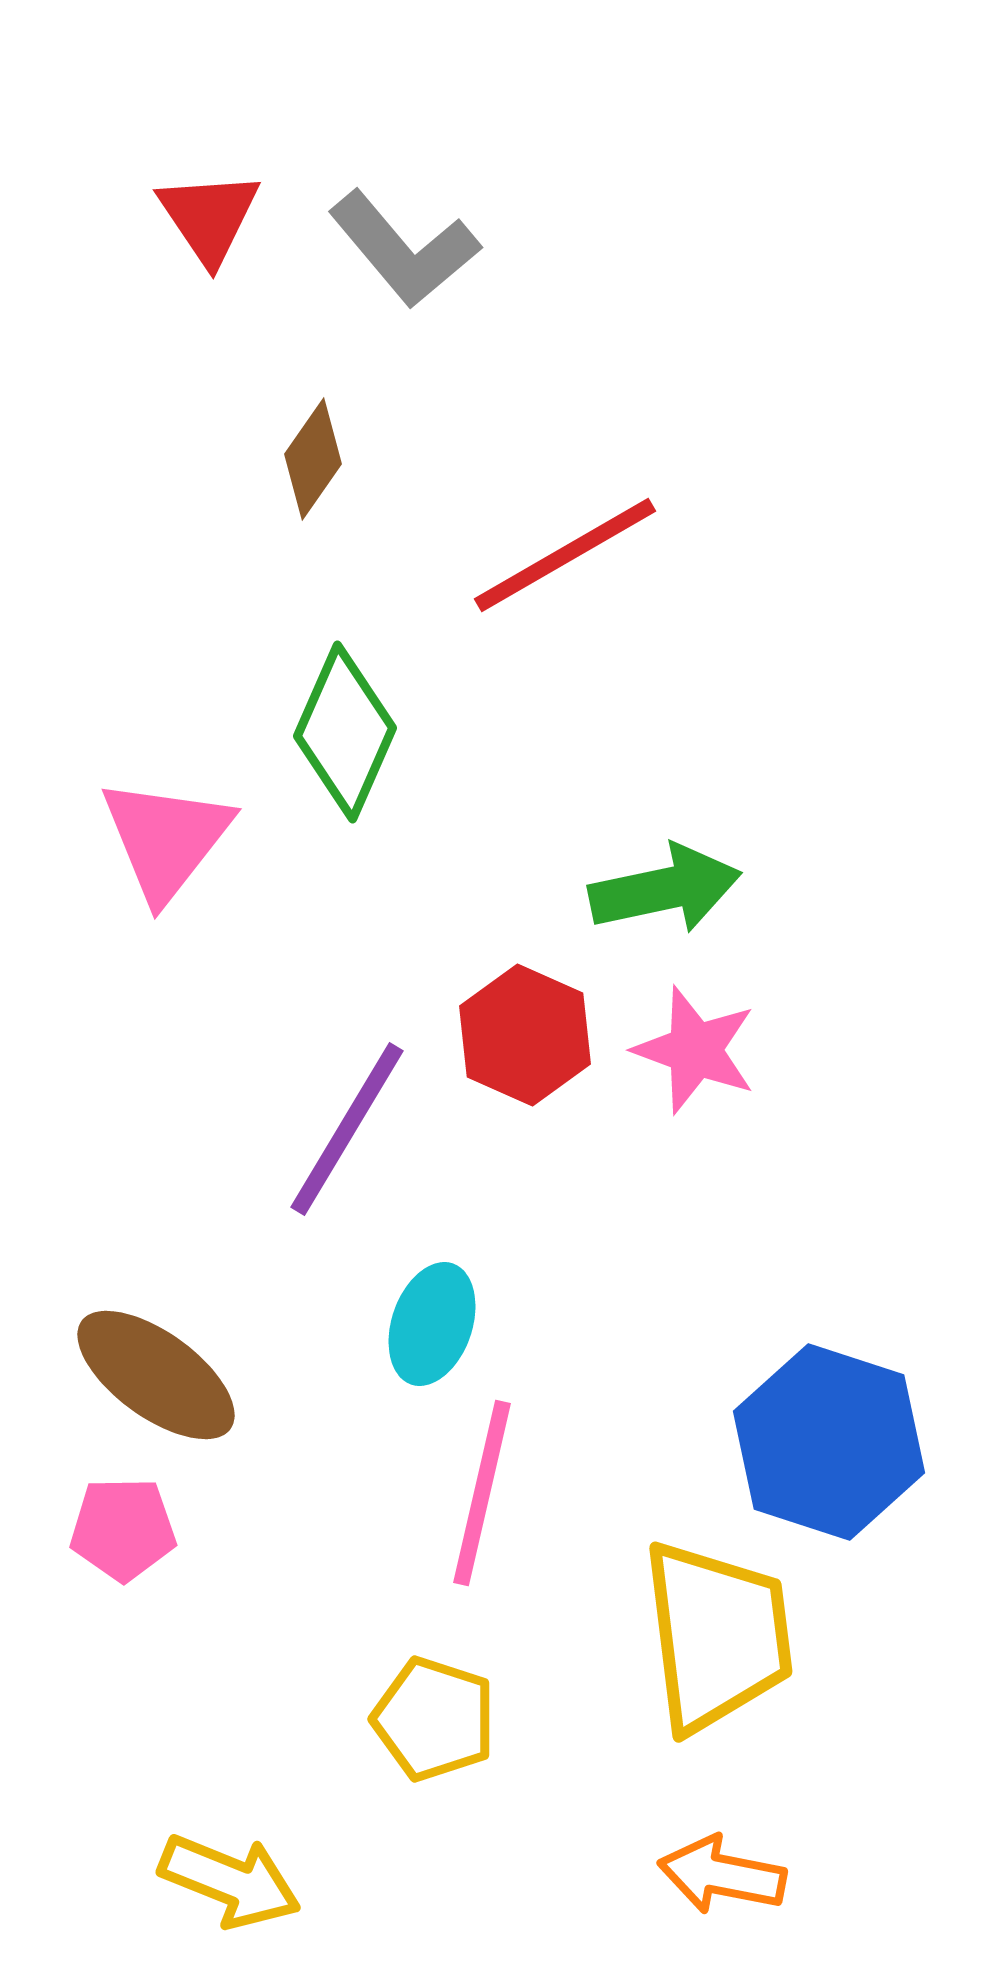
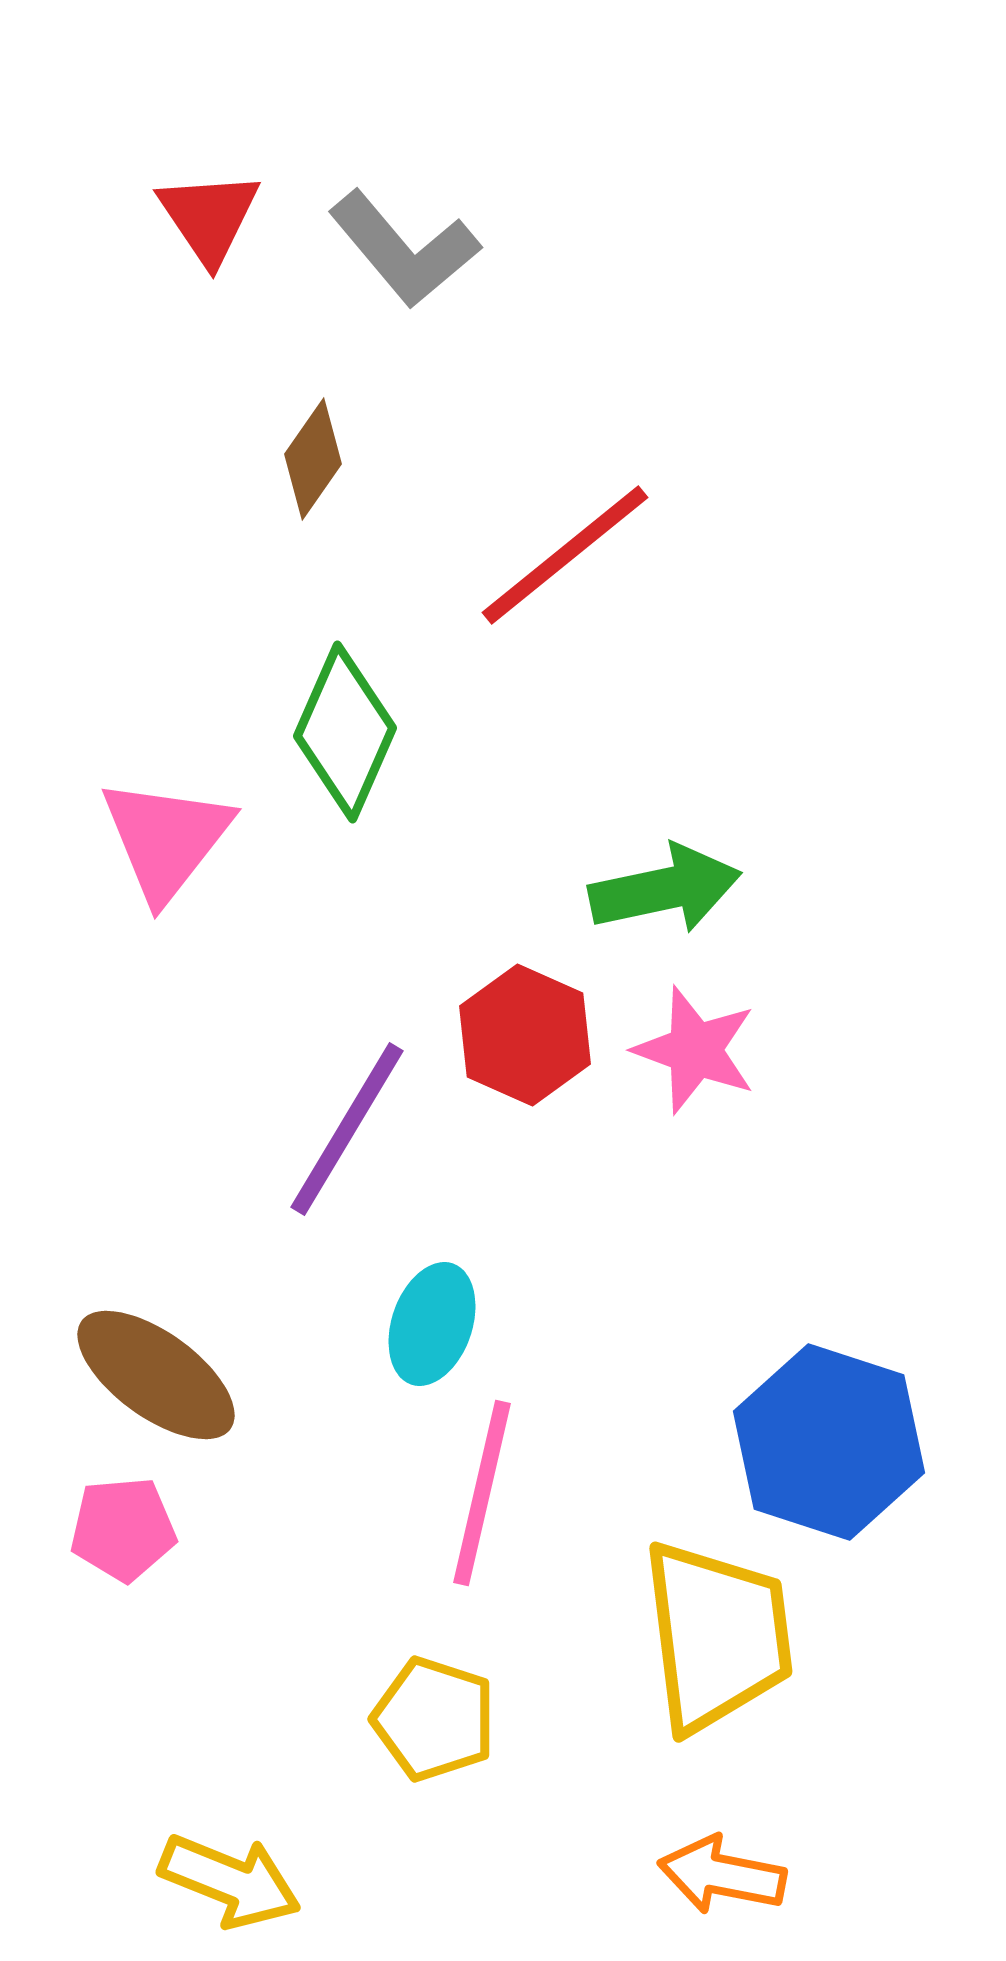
red line: rotated 9 degrees counterclockwise
pink pentagon: rotated 4 degrees counterclockwise
